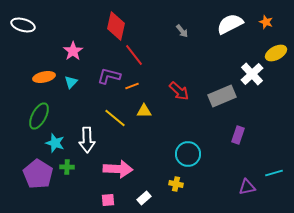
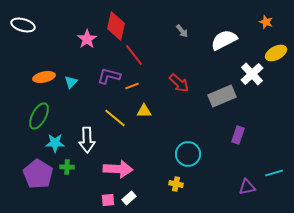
white semicircle: moved 6 px left, 16 px down
pink star: moved 14 px right, 12 px up
red arrow: moved 8 px up
cyan star: rotated 18 degrees counterclockwise
white rectangle: moved 15 px left
